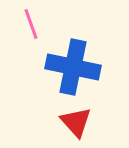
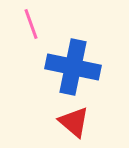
red triangle: moved 2 px left; rotated 8 degrees counterclockwise
